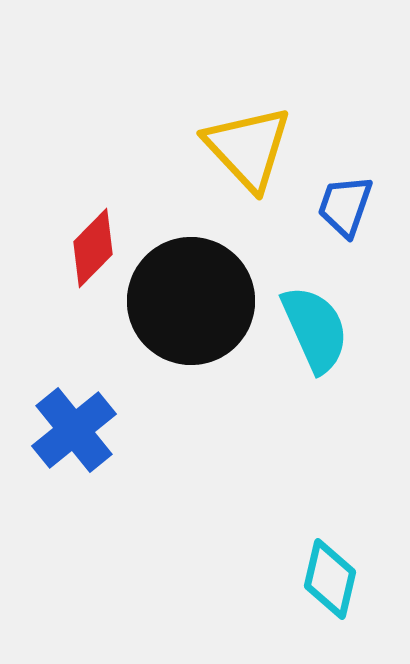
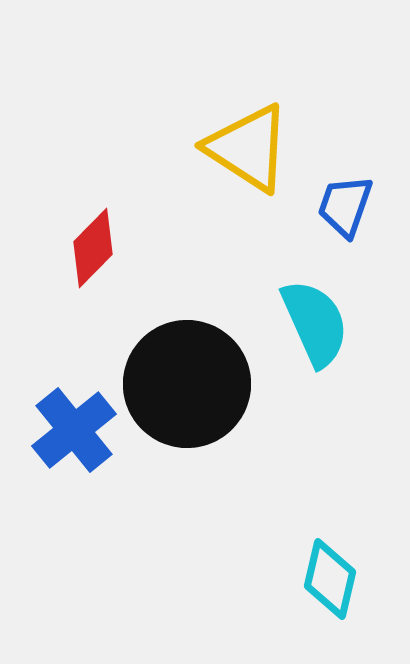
yellow triangle: rotated 14 degrees counterclockwise
black circle: moved 4 px left, 83 px down
cyan semicircle: moved 6 px up
